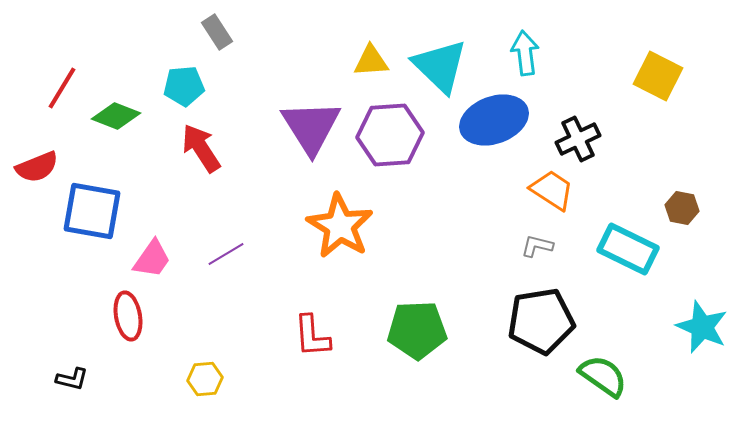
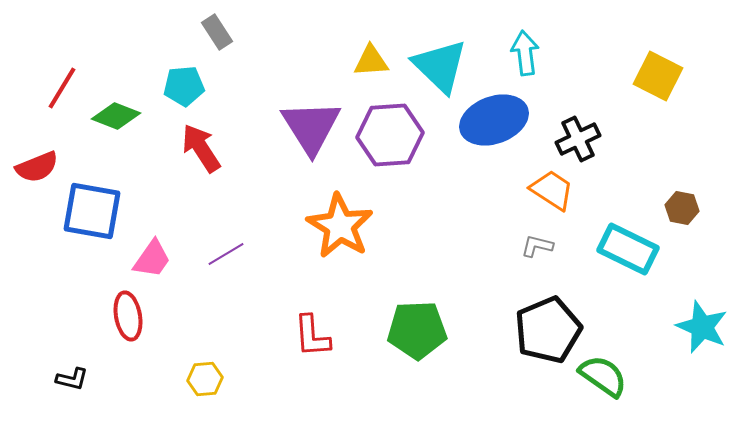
black pentagon: moved 7 px right, 9 px down; rotated 14 degrees counterclockwise
